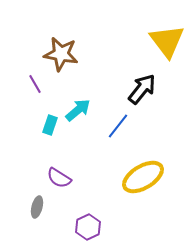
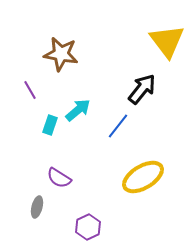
purple line: moved 5 px left, 6 px down
